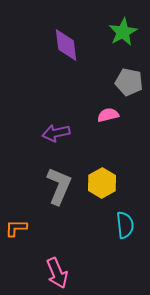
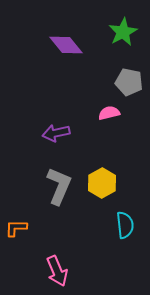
purple diamond: rotated 32 degrees counterclockwise
pink semicircle: moved 1 px right, 2 px up
pink arrow: moved 2 px up
